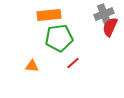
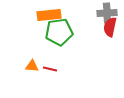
gray cross: moved 3 px right, 1 px up; rotated 18 degrees clockwise
red semicircle: rotated 12 degrees counterclockwise
green pentagon: moved 6 px up
red line: moved 23 px left, 6 px down; rotated 56 degrees clockwise
